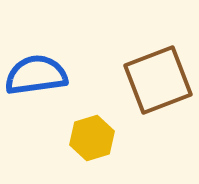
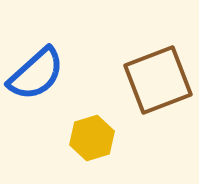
blue semicircle: moved 1 px up; rotated 146 degrees clockwise
